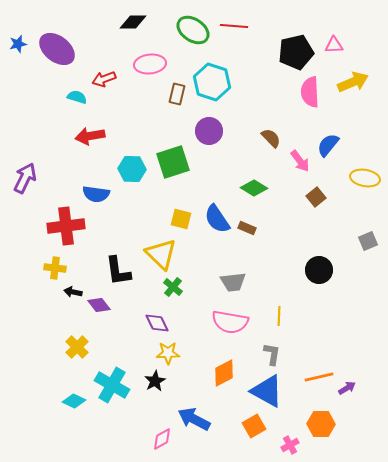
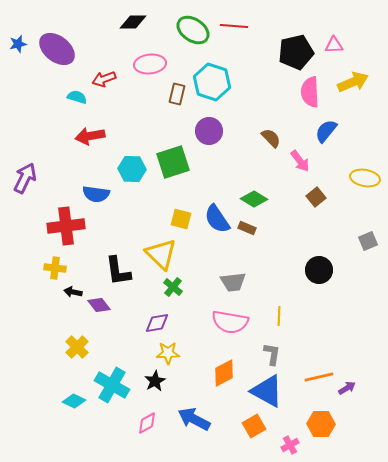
blue semicircle at (328, 145): moved 2 px left, 14 px up
green diamond at (254, 188): moved 11 px down
purple diamond at (157, 323): rotated 75 degrees counterclockwise
pink diamond at (162, 439): moved 15 px left, 16 px up
